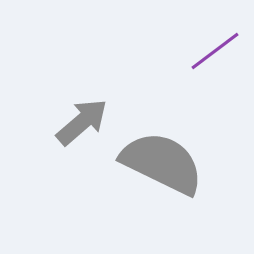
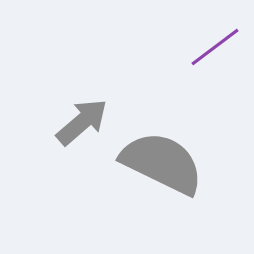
purple line: moved 4 px up
